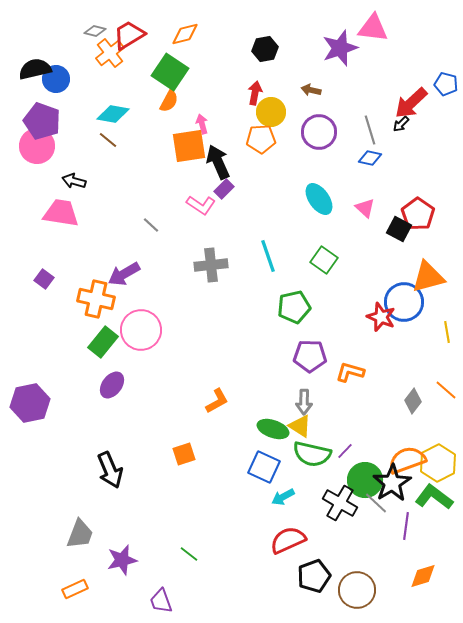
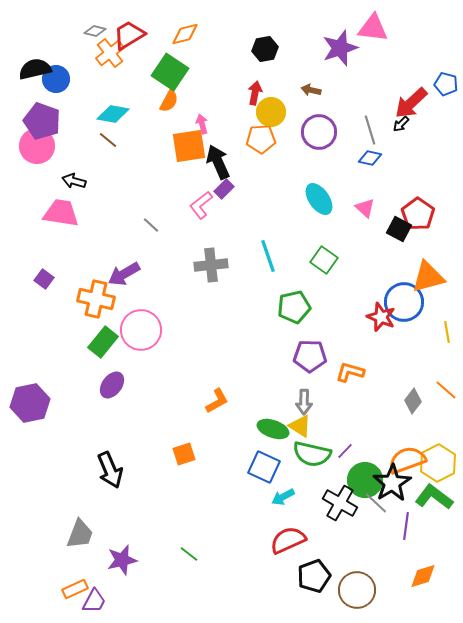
pink L-shape at (201, 205): rotated 108 degrees clockwise
purple trapezoid at (161, 601): moved 67 px left; rotated 132 degrees counterclockwise
